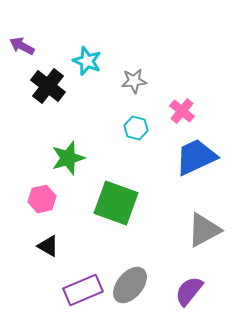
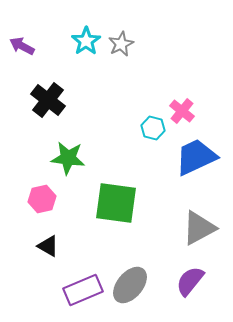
cyan star: moved 1 px left, 20 px up; rotated 16 degrees clockwise
gray star: moved 13 px left, 37 px up; rotated 20 degrees counterclockwise
black cross: moved 14 px down
cyan hexagon: moved 17 px right
green star: rotated 24 degrees clockwise
green square: rotated 12 degrees counterclockwise
gray triangle: moved 5 px left, 2 px up
purple semicircle: moved 1 px right, 10 px up
